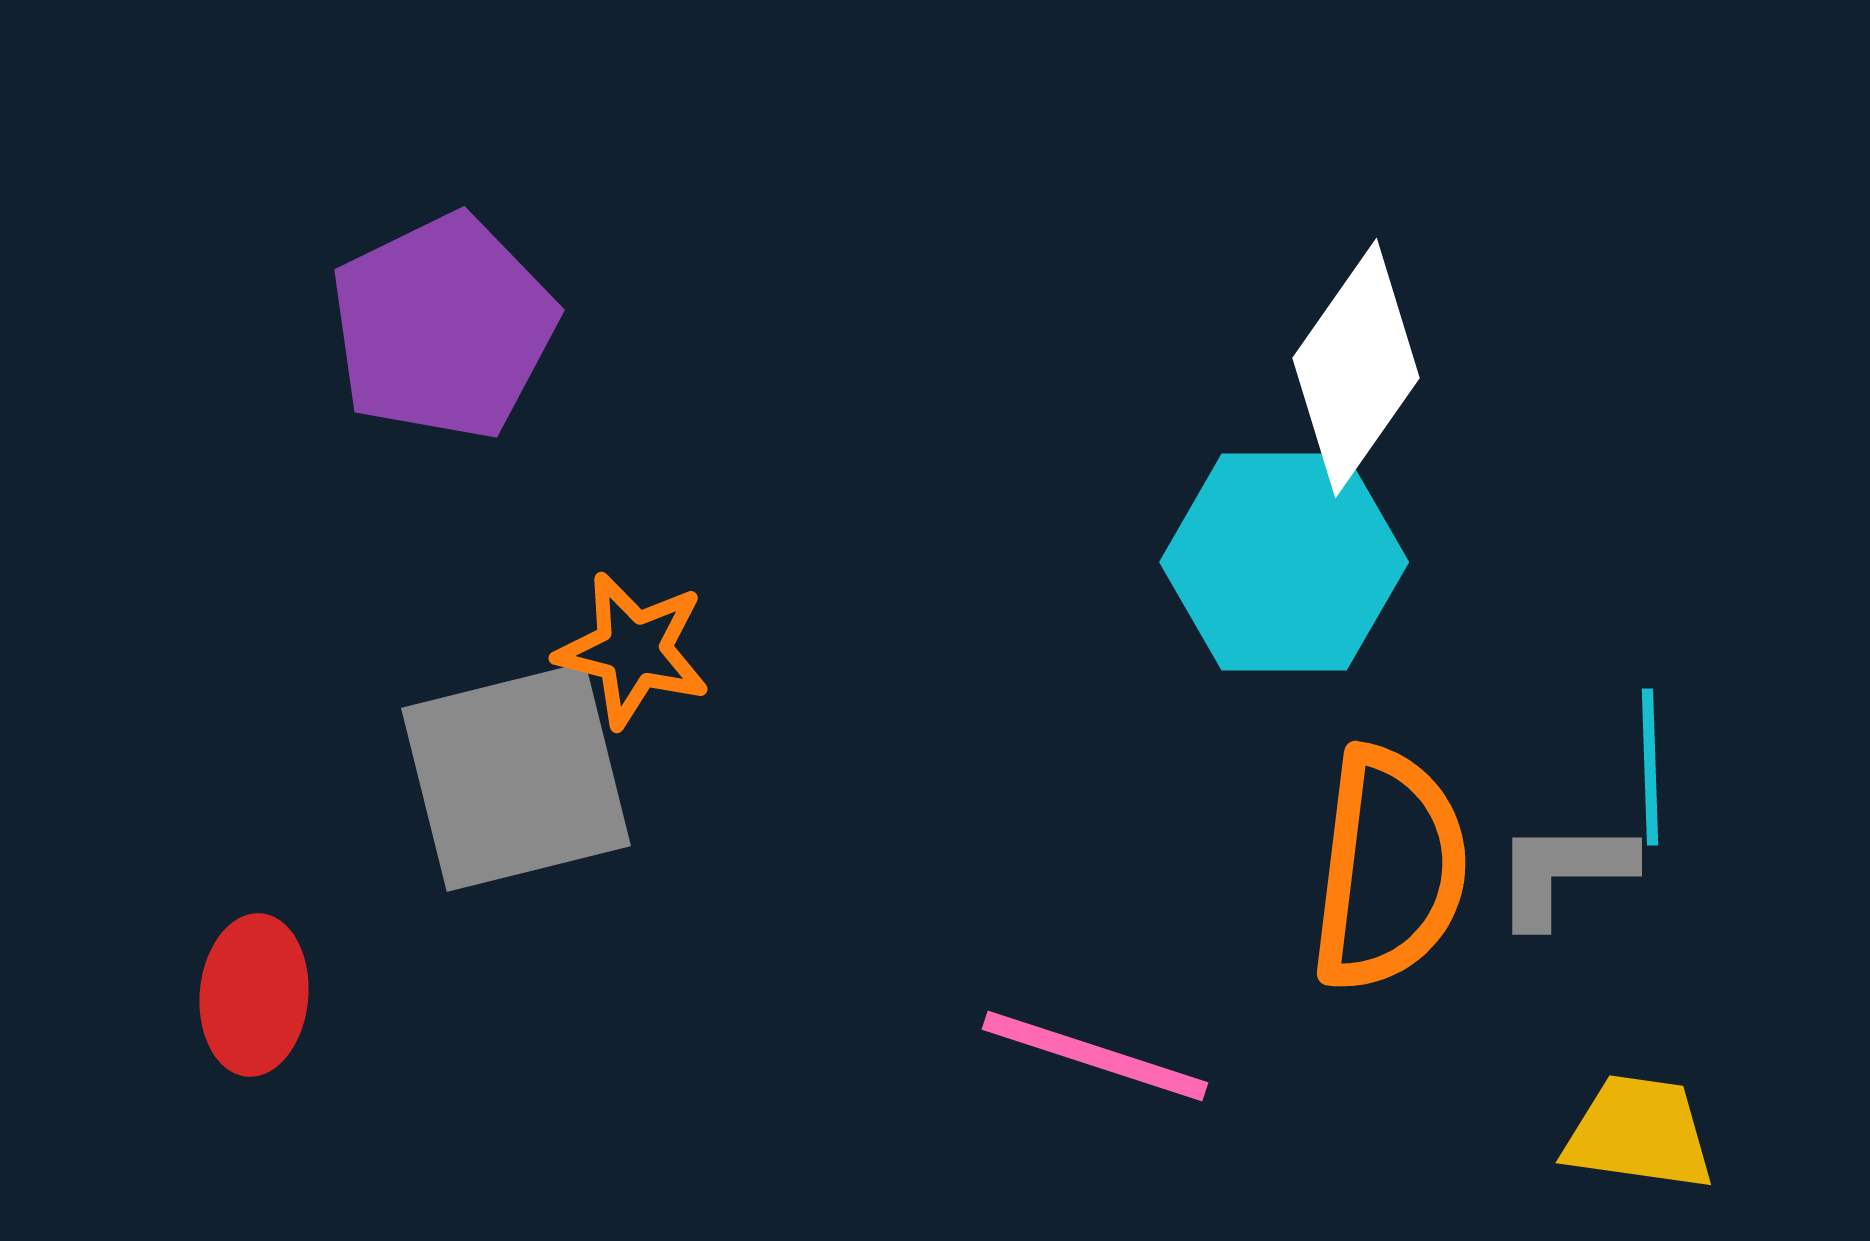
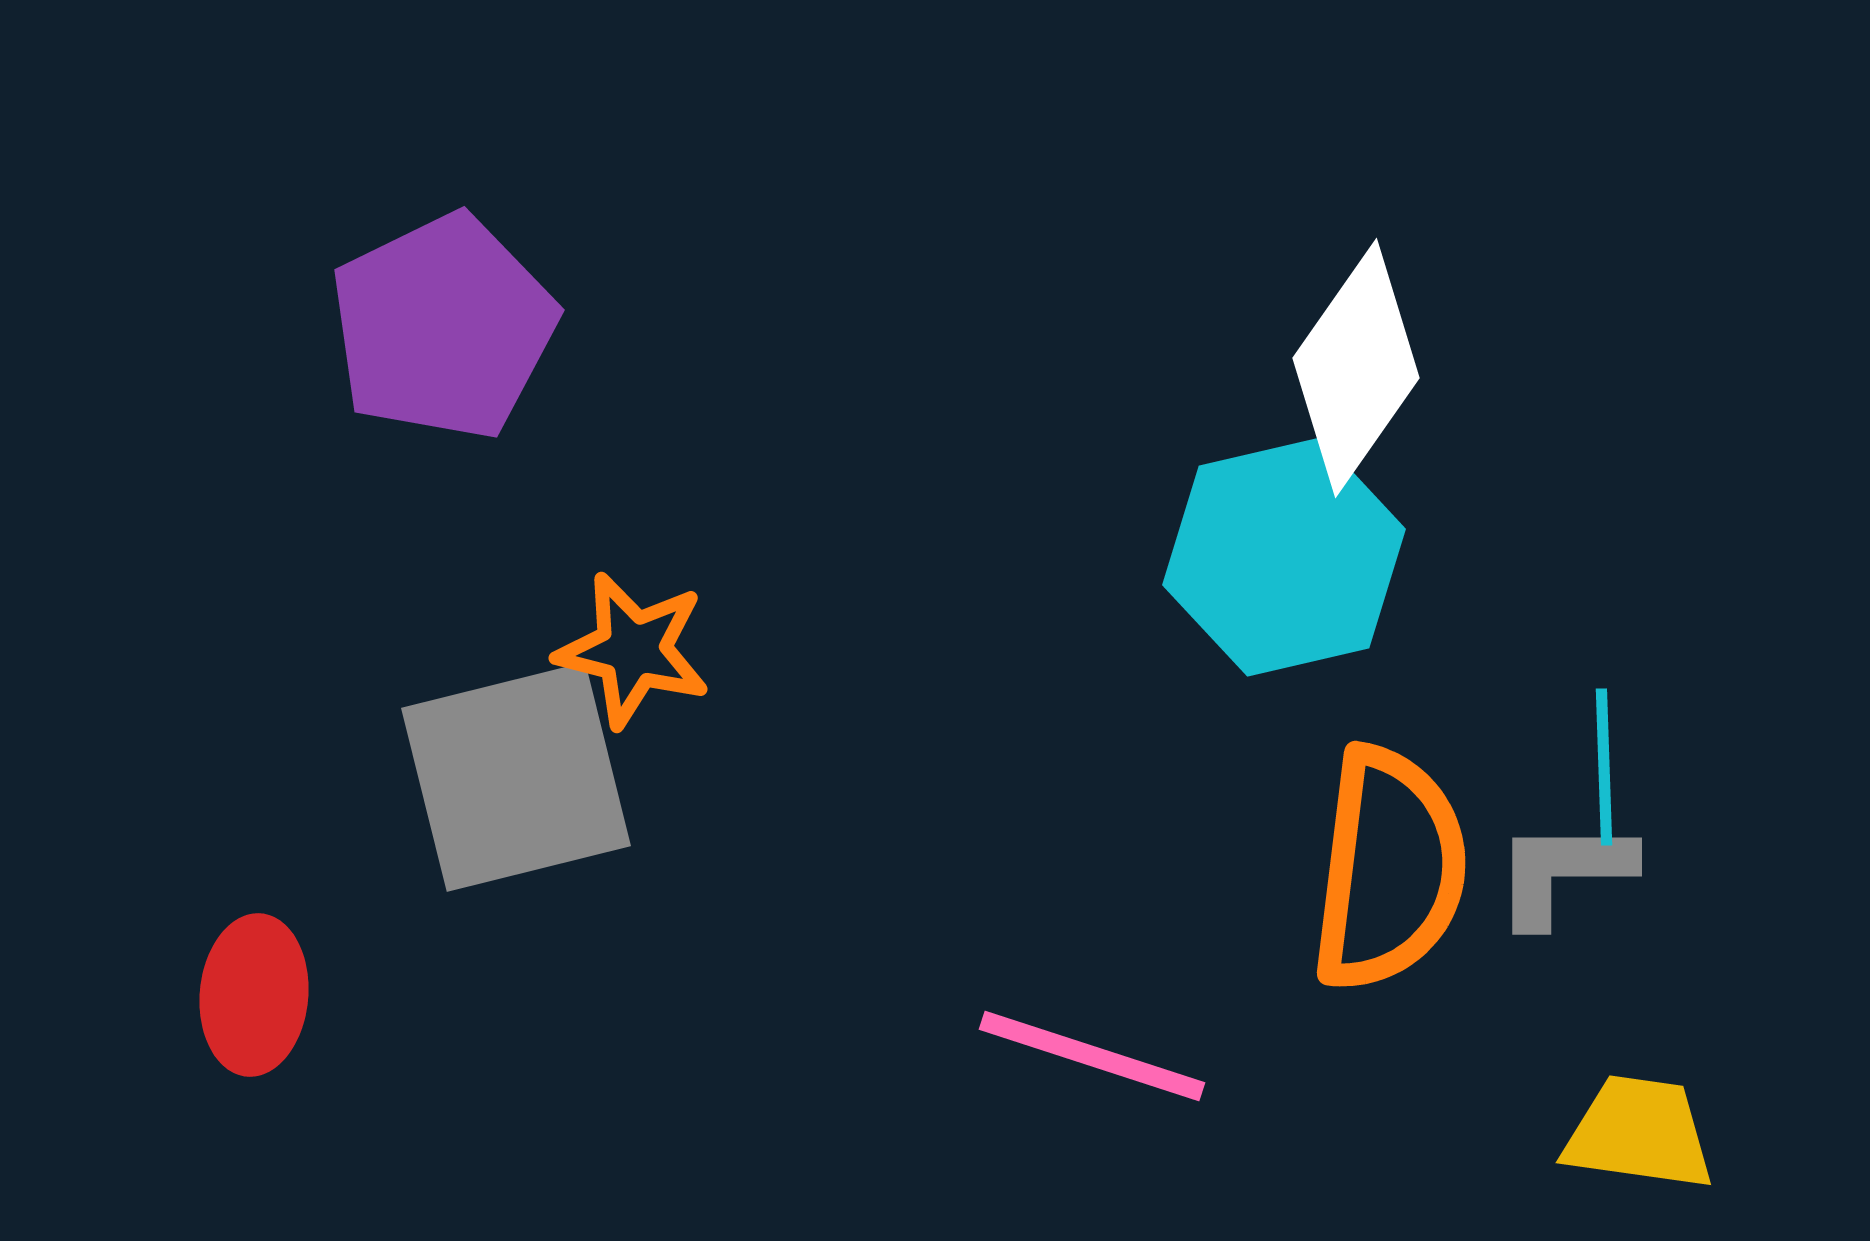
cyan hexagon: moved 5 px up; rotated 13 degrees counterclockwise
cyan line: moved 46 px left
pink line: moved 3 px left
